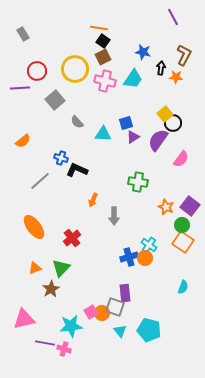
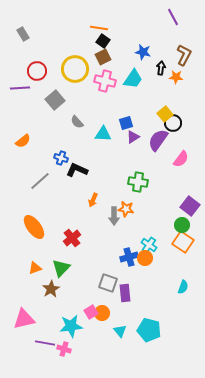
orange star at (166, 207): moved 40 px left, 2 px down; rotated 14 degrees counterclockwise
gray square at (115, 307): moved 7 px left, 24 px up
